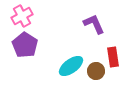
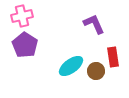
pink cross: rotated 15 degrees clockwise
